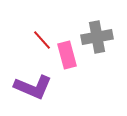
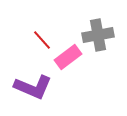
gray cross: moved 1 px right, 2 px up
pink rectangle: moved 1 px right, 2 px down; rotated 68 degrees clockwise
